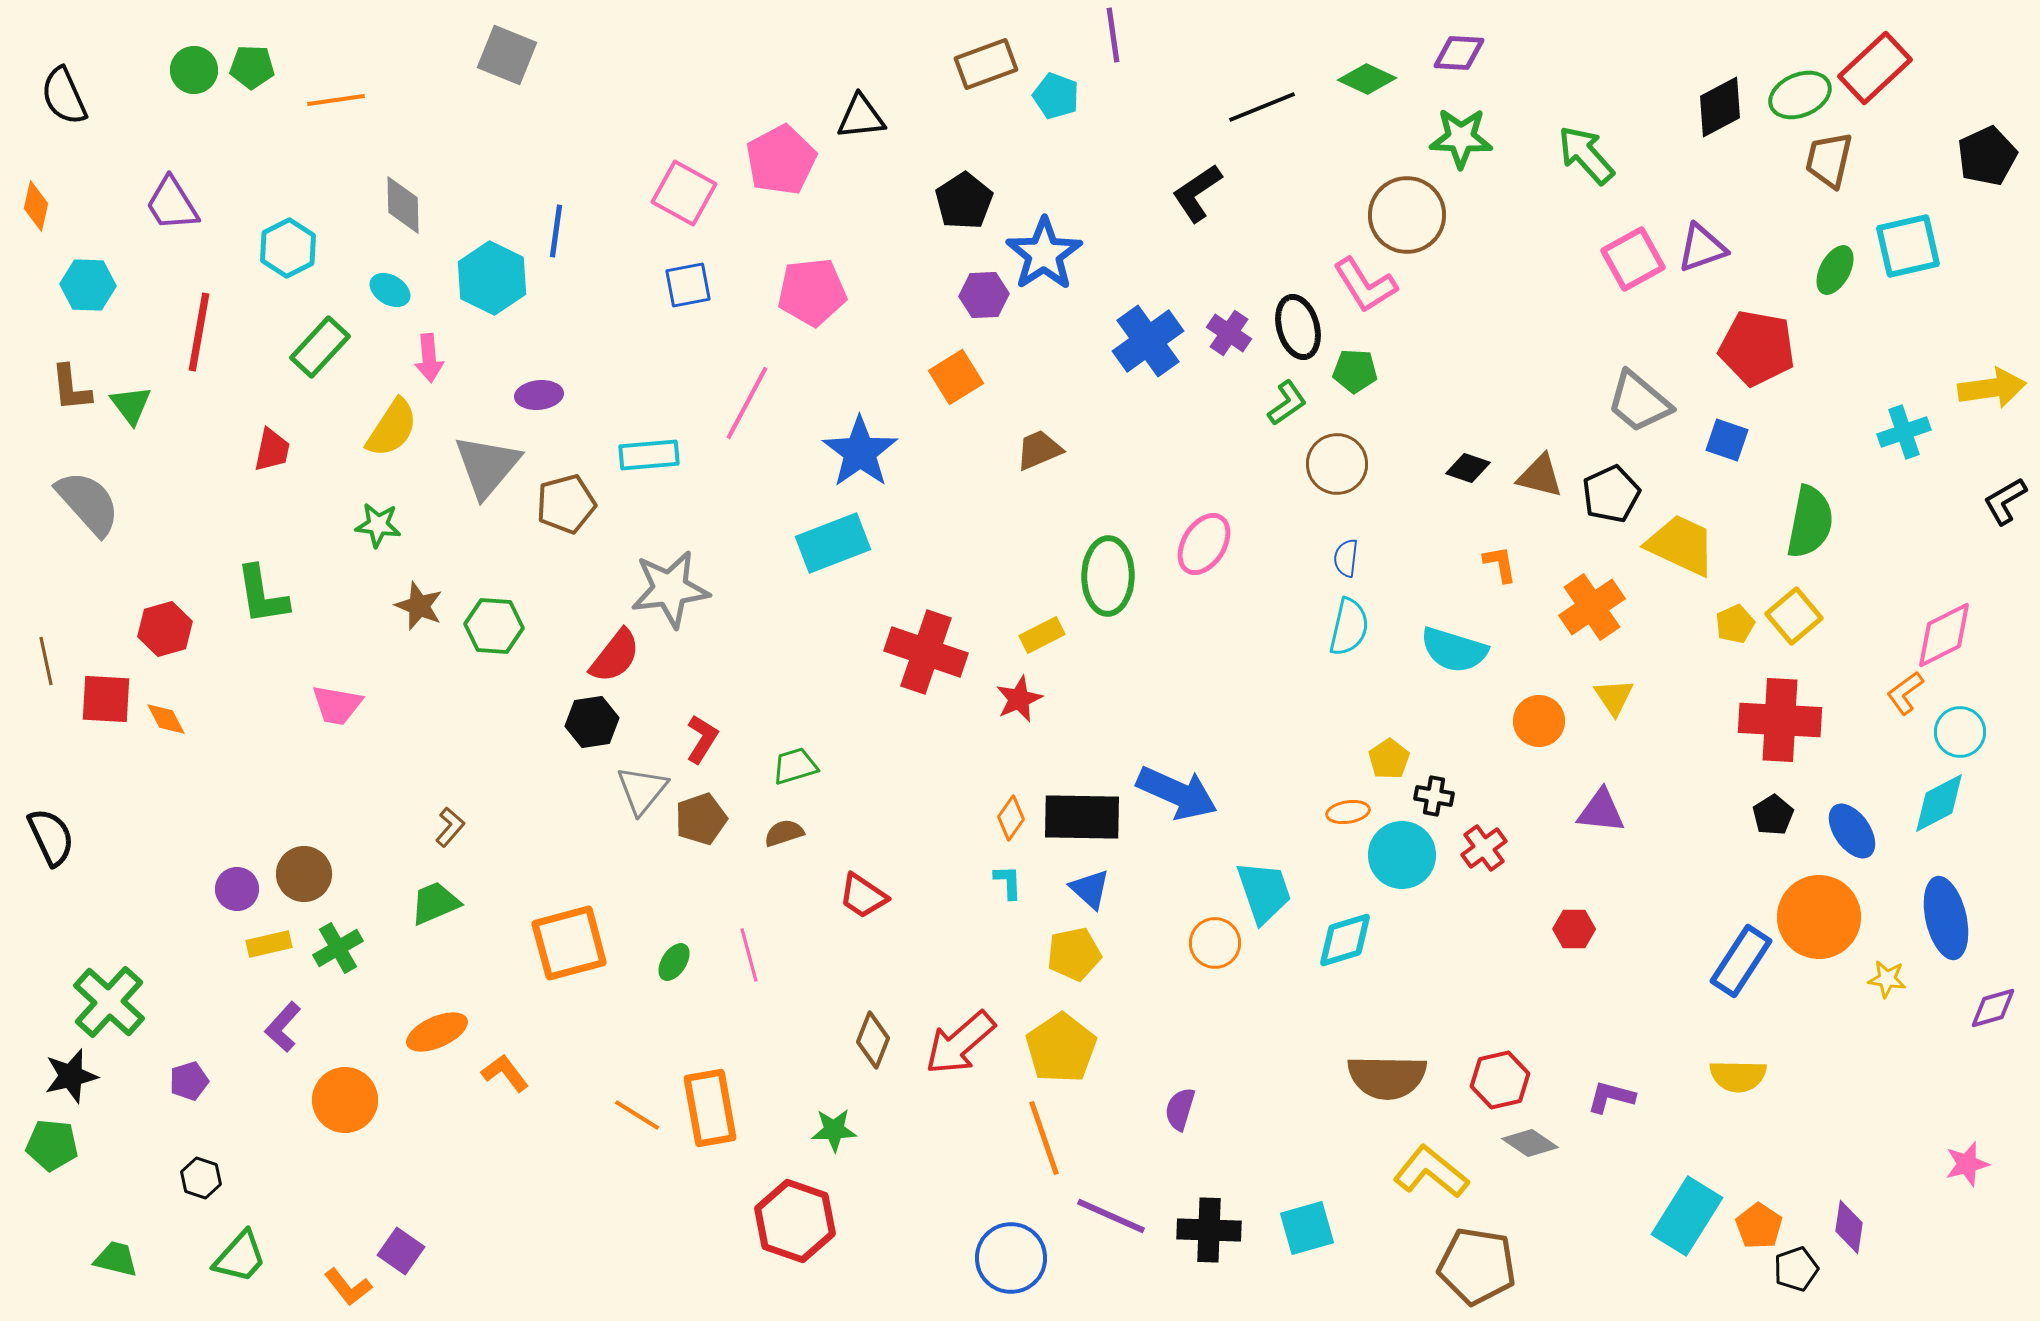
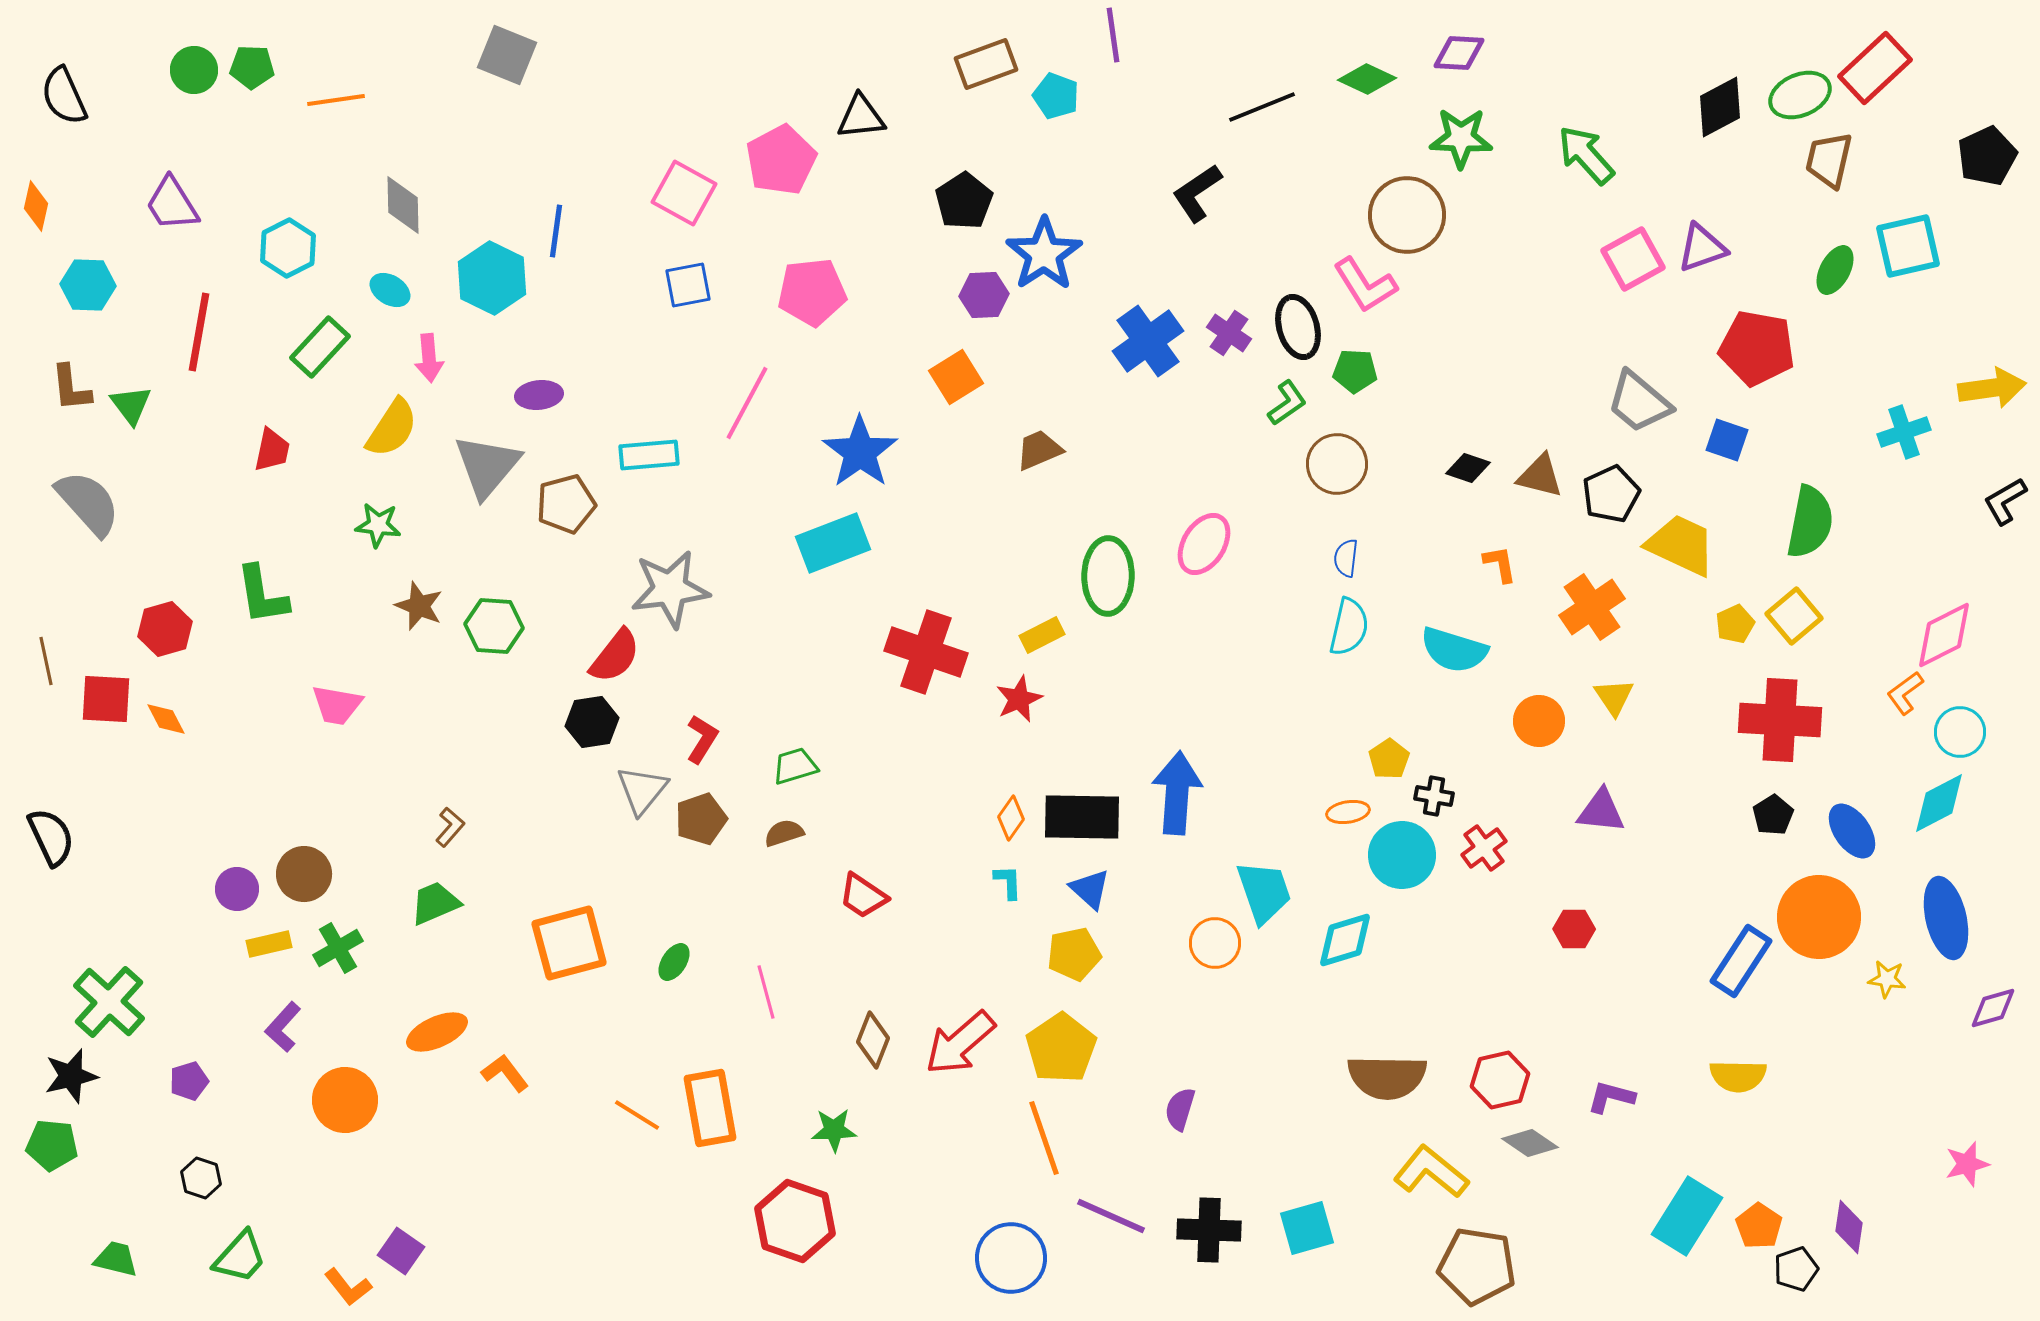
blue arrow at (1177, 793): rotated 110 degrees counterclockwise
pink line at (749, 955): moved 17 px right, 37 px down
